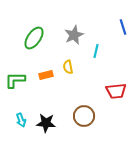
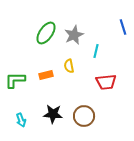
green ellipse: moved 12 px right, 5 px up
yellow semicircle: moved 1 px right, 1 px up
red trapezoid: moved 10 px left, 9 px up
black star: moved 7 px right, 9 px up
